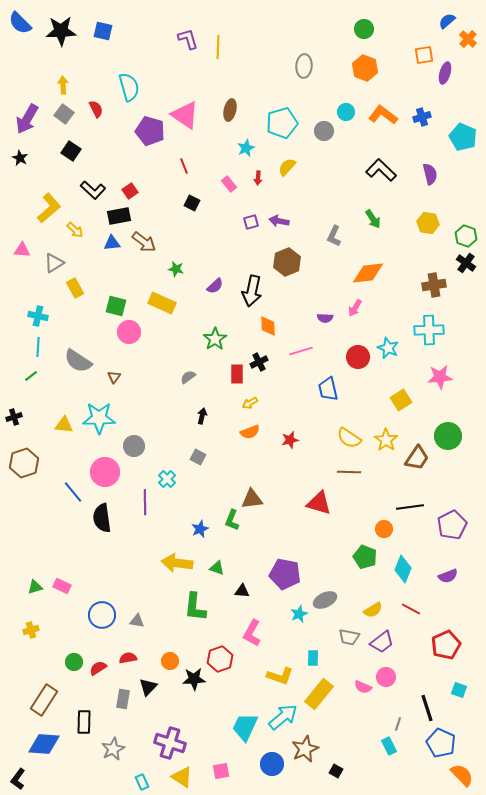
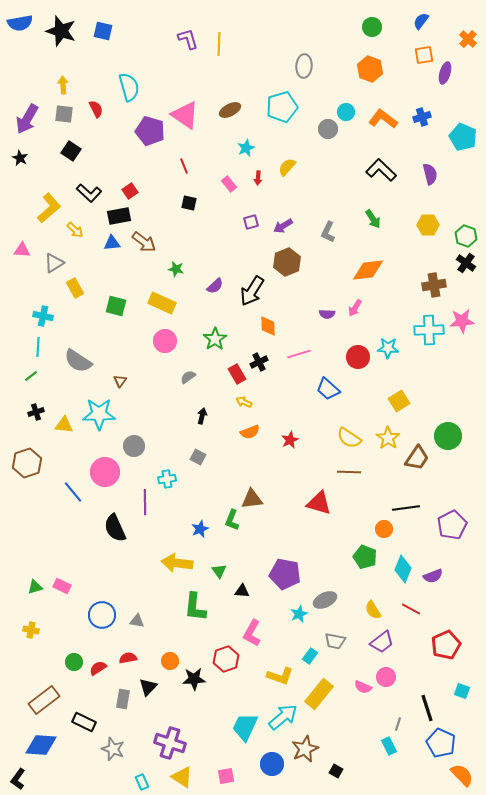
blue semicircle at (447, 21): moved 26 px left; rotated 12 degrees counterclockwise
blue semicircle at (20, 23): rotated 55 degrees counterclockwise
green circle at (364, 29): moved 8 px right, 2 px up
black star at (61, 31): rotated 20 degrees clockwise
yellow line at (218, 47): moved 1 px right, 3 px up
orange hexagon at (365, 68): moved 5 px right, 1 px down
brown ellipse at (230, 110): rotated 50 degrees clockwise
gray square at (64, 114): rotated 30 degrees counterclockwise
orange L-shape at (383, 115): moved 4 px down
cyan pentagon at (282, 123): moved 16 px up
gray circle at (324, 131): moved 4 px right, 2 px up
black L-shape at (93, 190): moved 4 px left, 3 px down
black square at (192, 203): moved 3 px left; rotated 14 degrees counterclockwise
purple arrow at (279, 221): moved 4 px right, 5 px down; rotated 42 degrees counterclockwise
yellow hexagon at (428, 223): moved 2 px down; rotated 10 degrees counterclockwise
gray L-shape at (334, 236): moved 6 px left, 4 px up
orange diamond at (368, 273): moved 3 px up
black arrow at (252, 291): rotated 20 degrees clockwise
cyan cross at (38, 316): moved 5 px right
purple semicircle at (325, 318): moved 2 px right, 4 px up
pink circle at (129, 332): moved 36 px right, 9 px down
cyan star at (388, 348): rotated 20 degrees counterclockwise
pink line at (301, 351): moved 2 px left, 3 px down
red rectangle at (237, 374): rotated 30 degrees counterclockwise
brown triangle at (114, 377): moved 6 px right, 4 px down
pink star at (440, 377): moved 22 px right, 56 px up
blue trapezoid at (328, 389): rotated 35 degrees counterclockwise
yellow square at (401, 400): moved 2 px left, 1 px down
yellow arrow at (250, 403): moved 6 px left, 1 px up; rotated 56 degrees clockwise
black cross at (14, 417): moved 22 px right, 5 px up
cyan star at (99, 418): moved 4 px up
red star at (290, 440): rotated 12 degrees counterclockwise
yellow star at (386, 440): moved 2 px right, 2 px up
brown hexagon at (24, 463): moved 3 px right
cyan cross at (167, 479): rotated 36 degrees clockwise
black line at (410, 507): moved 4 px left, 1 px down
black semicircle at (102, 518): moved 13 px right, 10 px down; rotated 16 degrees counterclockwise
green triangle at (217, 568): moved 2 px right, 3 px down; rotated 35 degrees clockwise
purple semicircle at (448, 576): moved 15 px left
yellow semicircle at (373, 610): rotated 90 degrees clockwise
yellow cross at (31, 630): rotated 28 degrees clockwise
gray trapezoid at (349, 637): moved 14 px left, 4 px down
cyan rectangle at (313, 658): moved 3 px left, 2 px up; rotated 35 degrees clockwise
red hexagon at (220, 659): moved 6 px right
cyan square at (459, 690): moved 3 px right, 1 px down
brown rectangle at (44, 700): rotated 20 degrees clockwise
black rectangle at (84, 722): rotated 65 degrees counterclockwise
blue diamond at (44, 744): moved 3 px left, 1 px down
gray star at (113, 749): rotated 25 degrees counterclockwise
pink square at (221, 771): moved 5 px right, 5 px down
